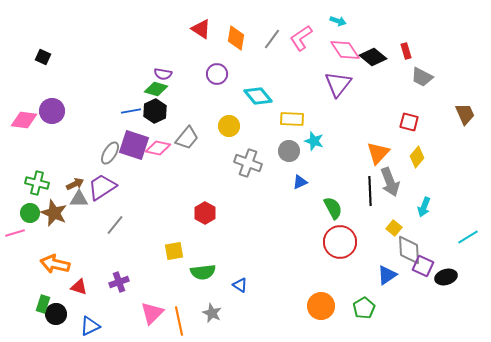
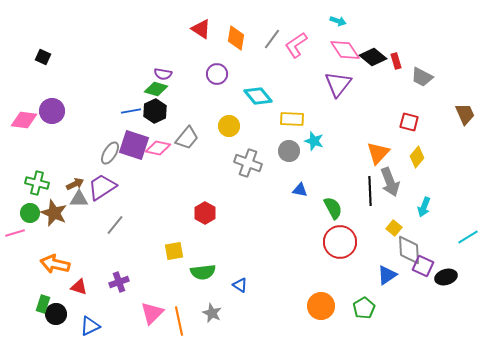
pink L-shape at (301, 38): moved 5 px left, 7 px down
red rectangle at (406, 51): moved 10 px left, 10 px down
blue triangle at (300, 182): moved 8 px down; rotated 35 degrees clockwise
